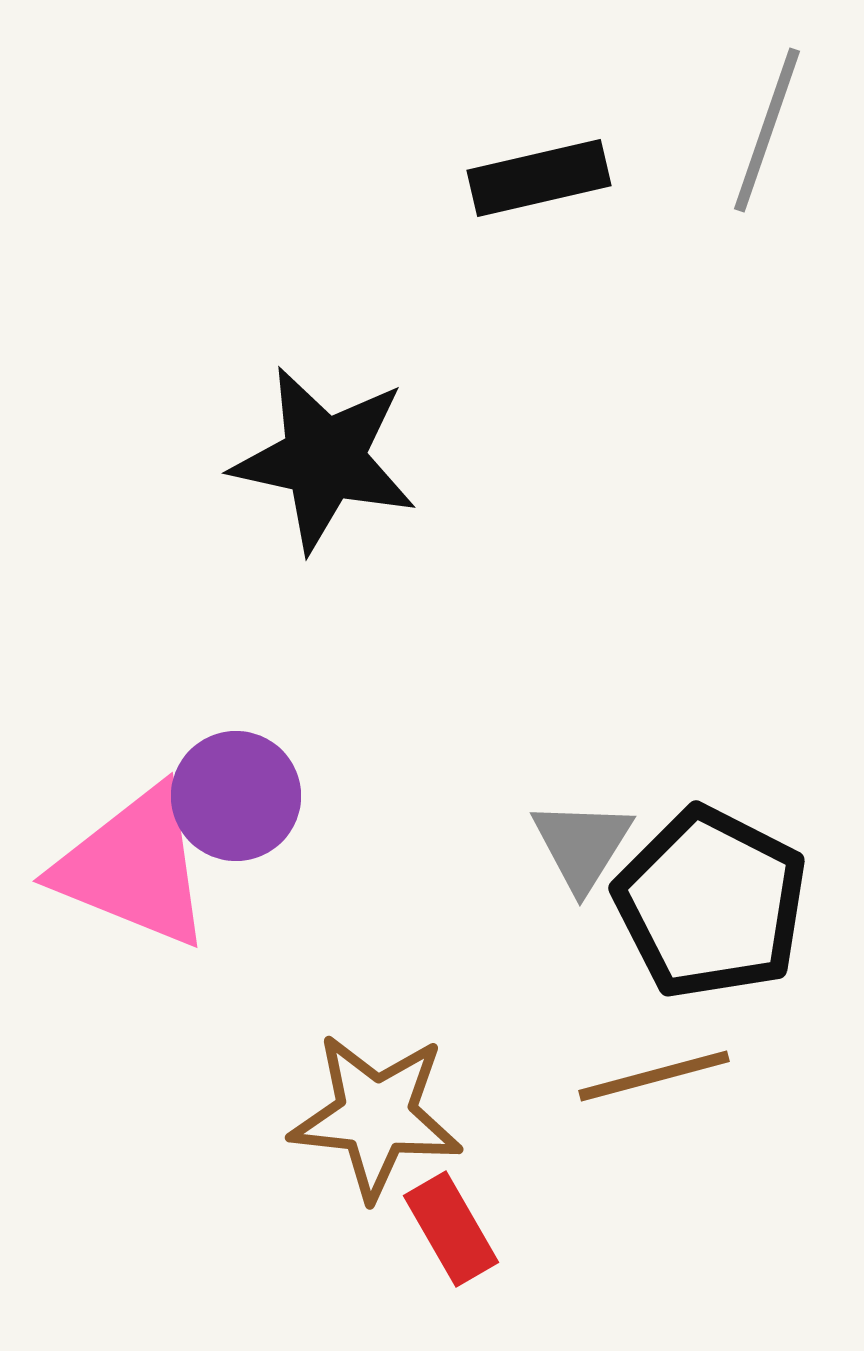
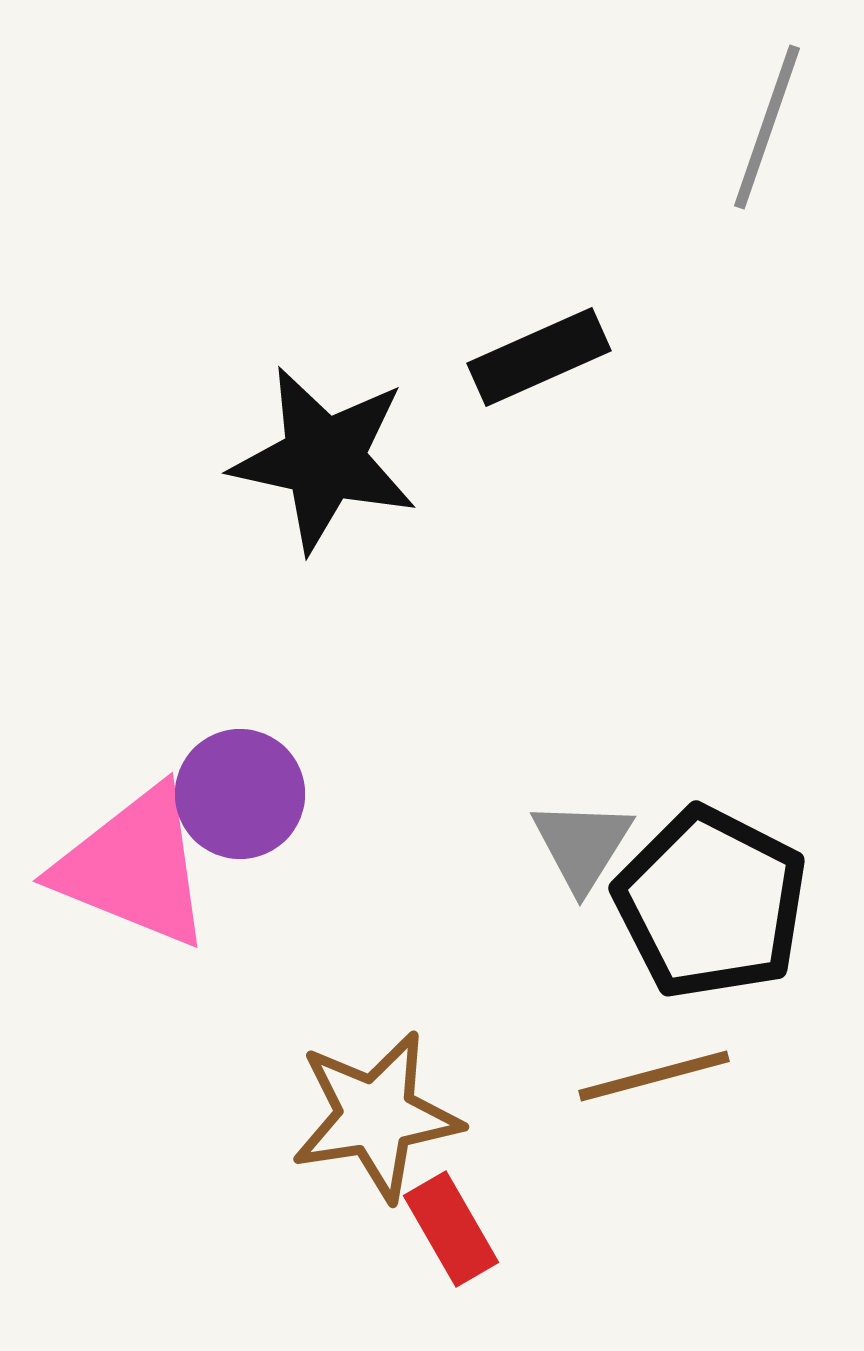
gray line: moved 3 px up
black rectangle: moved 179 px down; rotated 11 degrees counterclockwise
purple circle: moved 4 px right, 2 px up
brown star: rotated 15 degrees counterclockwise
